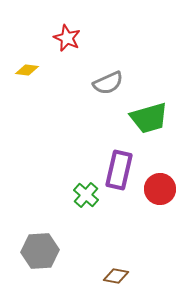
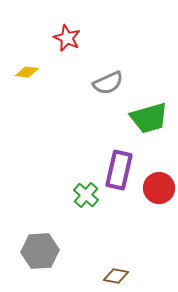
yellow diamond: moved 2 px down
red circle: moved 1 px left, 1 px up
